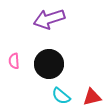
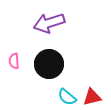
purple arrow: moved 4 px down
cyan semicircle: moved 6 px right, 1 px down
